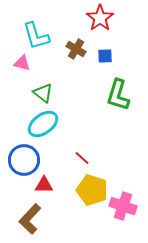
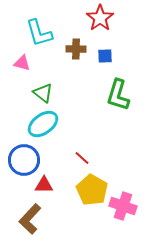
cyan L-shape: moved 3 px right, 3 px up
brown cross: rotated 30 degrees counterclockwise
yellow pentagon: rotated 12 degrees clockwise
